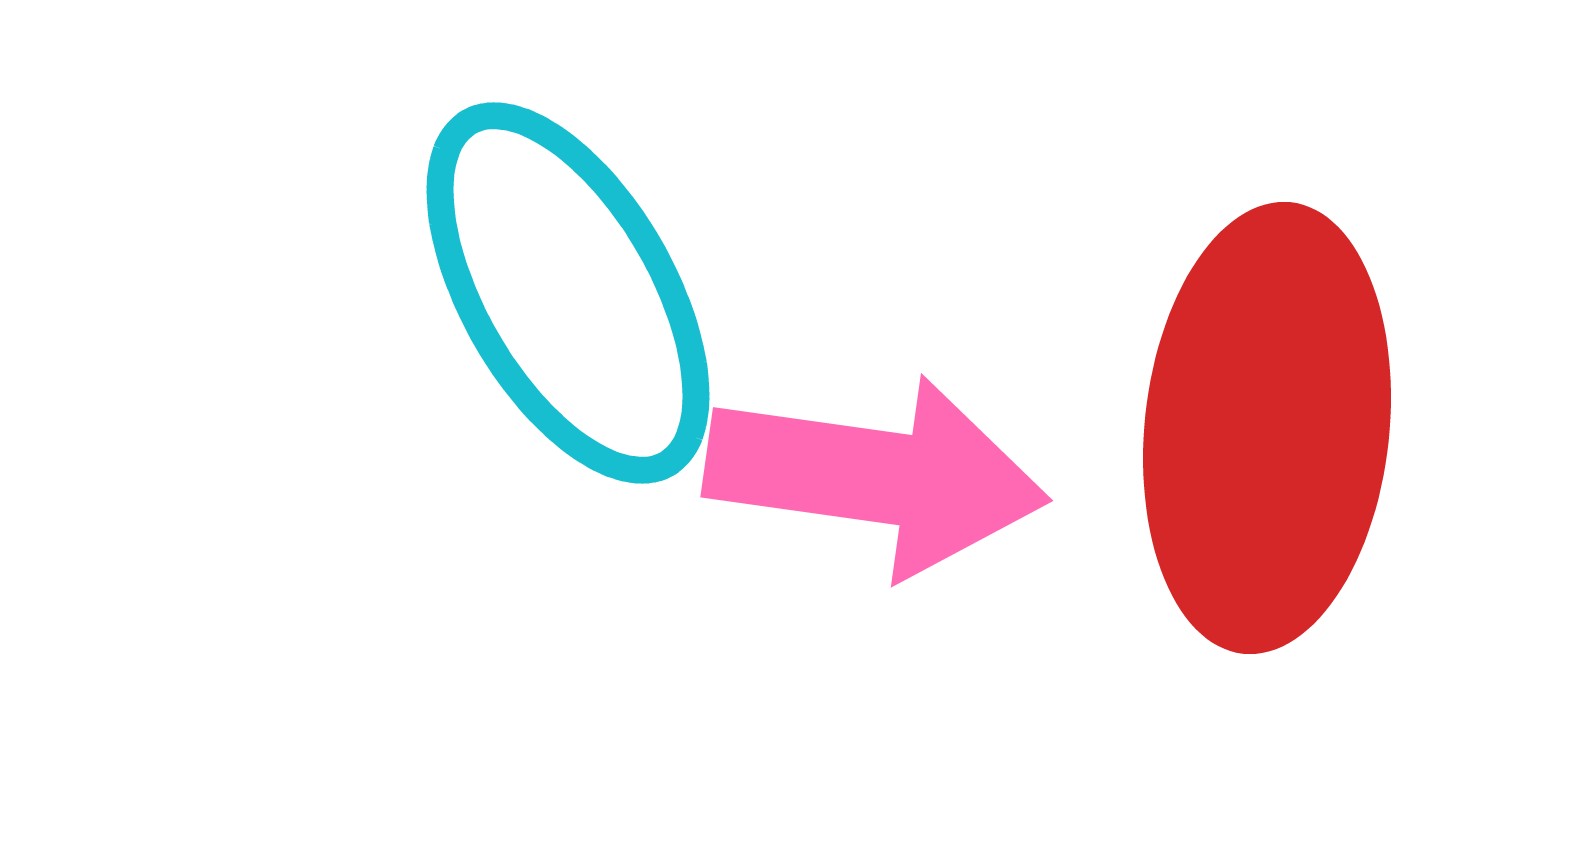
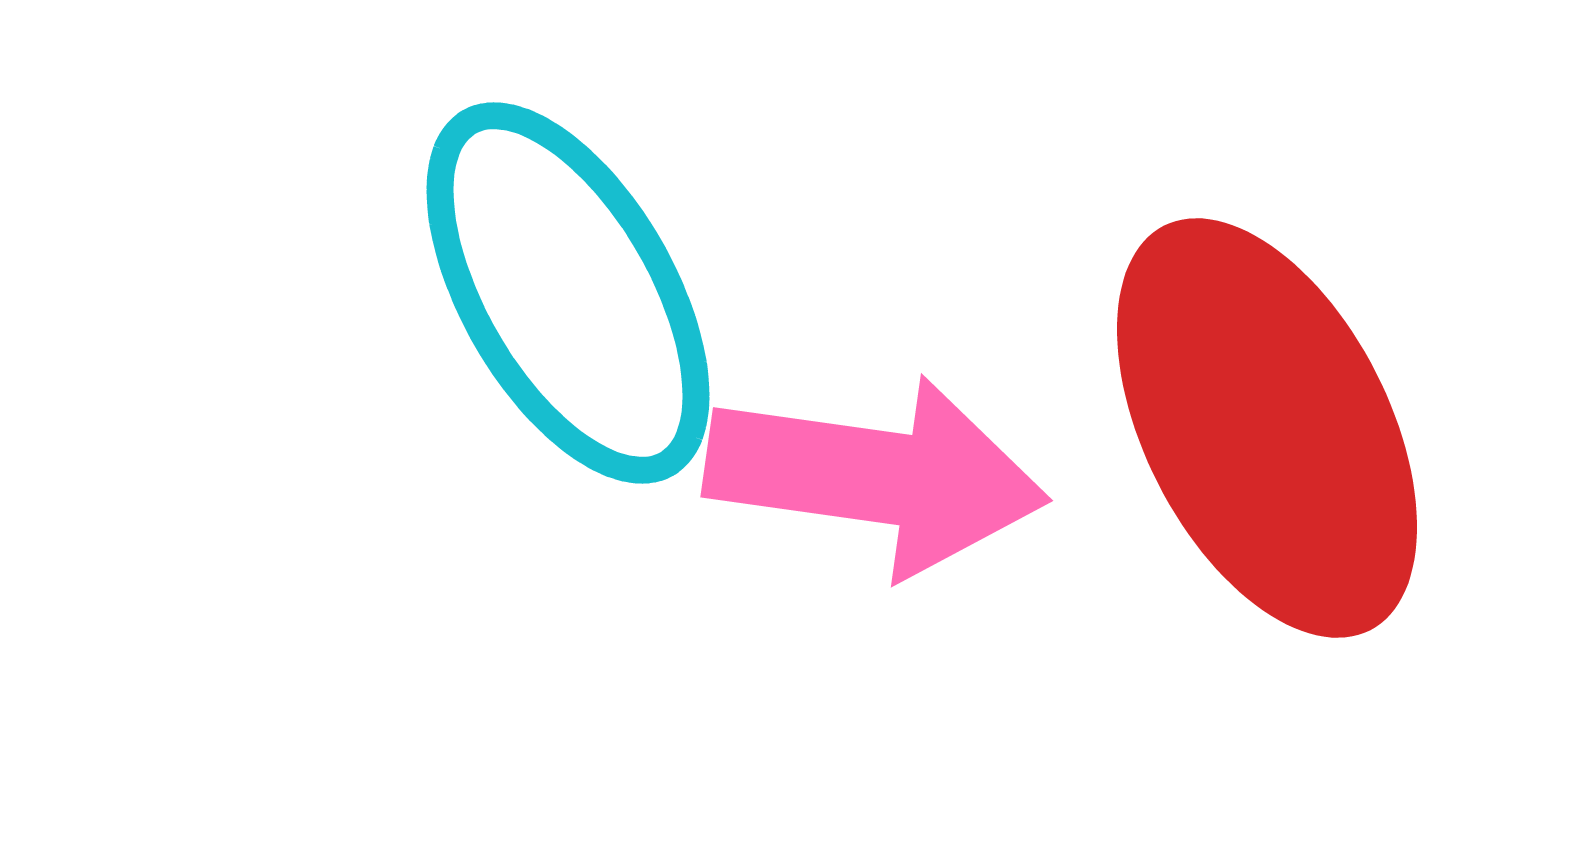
red ellipse: rotated 33 degrees counterclockwise
